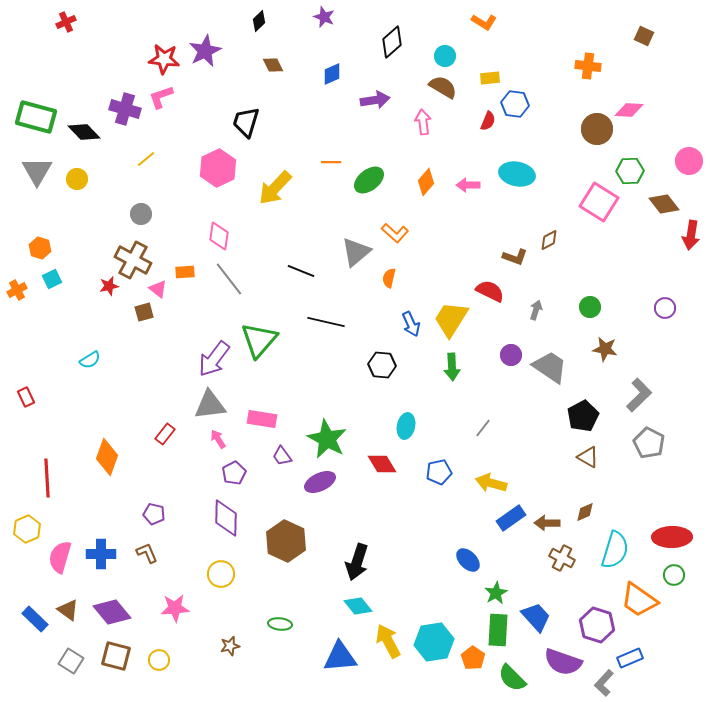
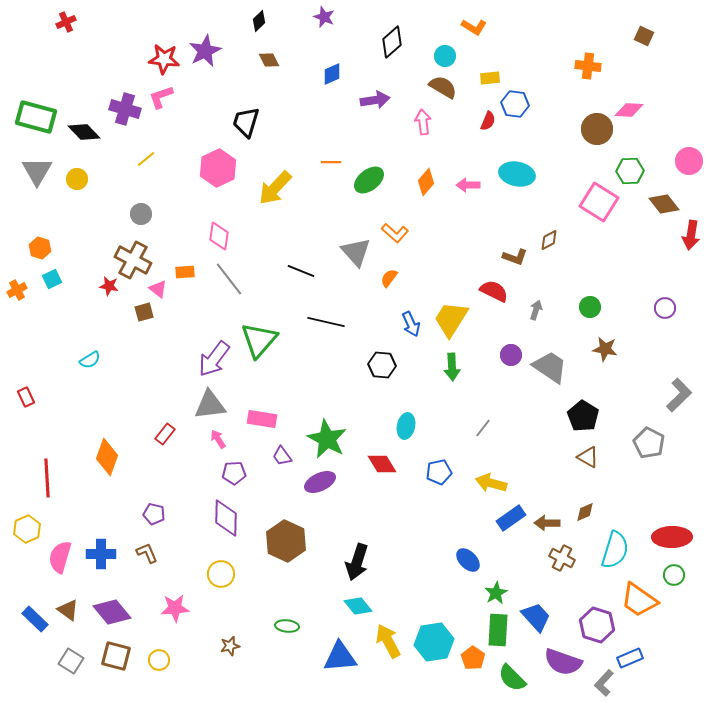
orange L-shape at (484, 22): moved 10 px left, 5 px down
brown diamond at (273, 65): moved 4 px left, 5 px up
gray triangle at (356, 252): rotated 32 degrees counterclockwise
orange semicircle at (389, 278): rotated 24 degrees clockwise
red star at (109, 286): rotated 24 degrees clockwise
red semicircle at (490, 291): moved 4 px right
gray L-shape at (639, 395): moved 40 px right
black pentagon at (583, 416): rotated 12 degrees counterclockwise
purple pentagon at (234, 473): rotated 25 degrees clockwise
green ellipse at (280, 624): moved 7 px right, 2 px down
